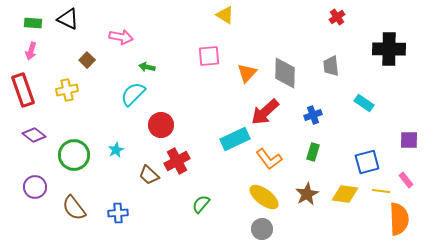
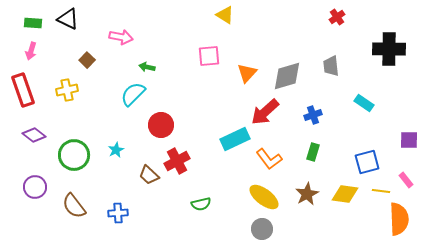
gray diamond at (285, 73): moved 2 px right, 3 px down; rotated 72 degrees clockwise
green semicircle at (201, 204): rotated 144 degrees counterclockwise
brown semicircle at (74, 208): moved 2 px up
